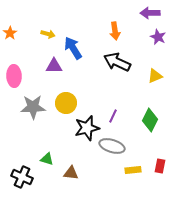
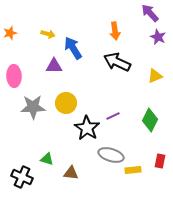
purple arrow: rotated 48 degrees clockwise
orange star: rotated 16 degrees clockwise
purple line: rotated 40 degrees clockwise
black star: rotated 25 degrees counterclockwise
gray ellipse: moved 1 px left, 9 px down
red rectangle: moved 5 px up
